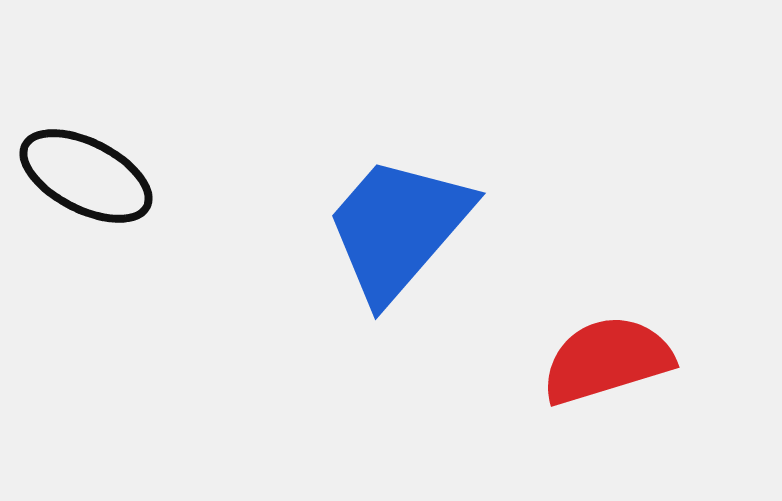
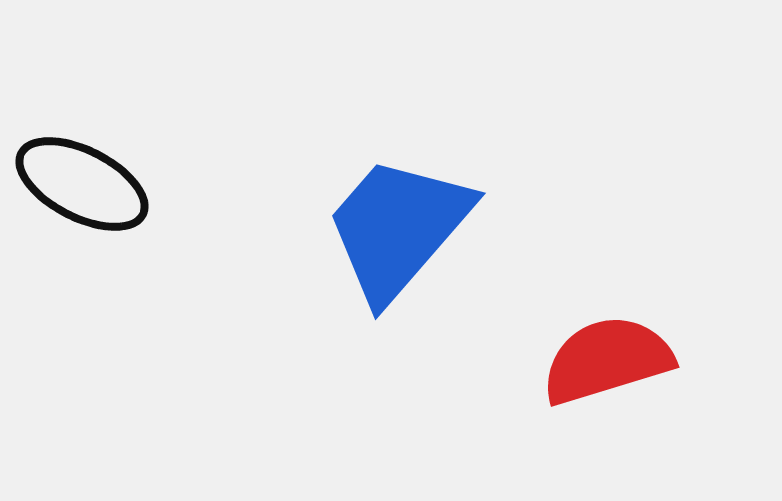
black ellipse: moved 4 px left, 8 px down
